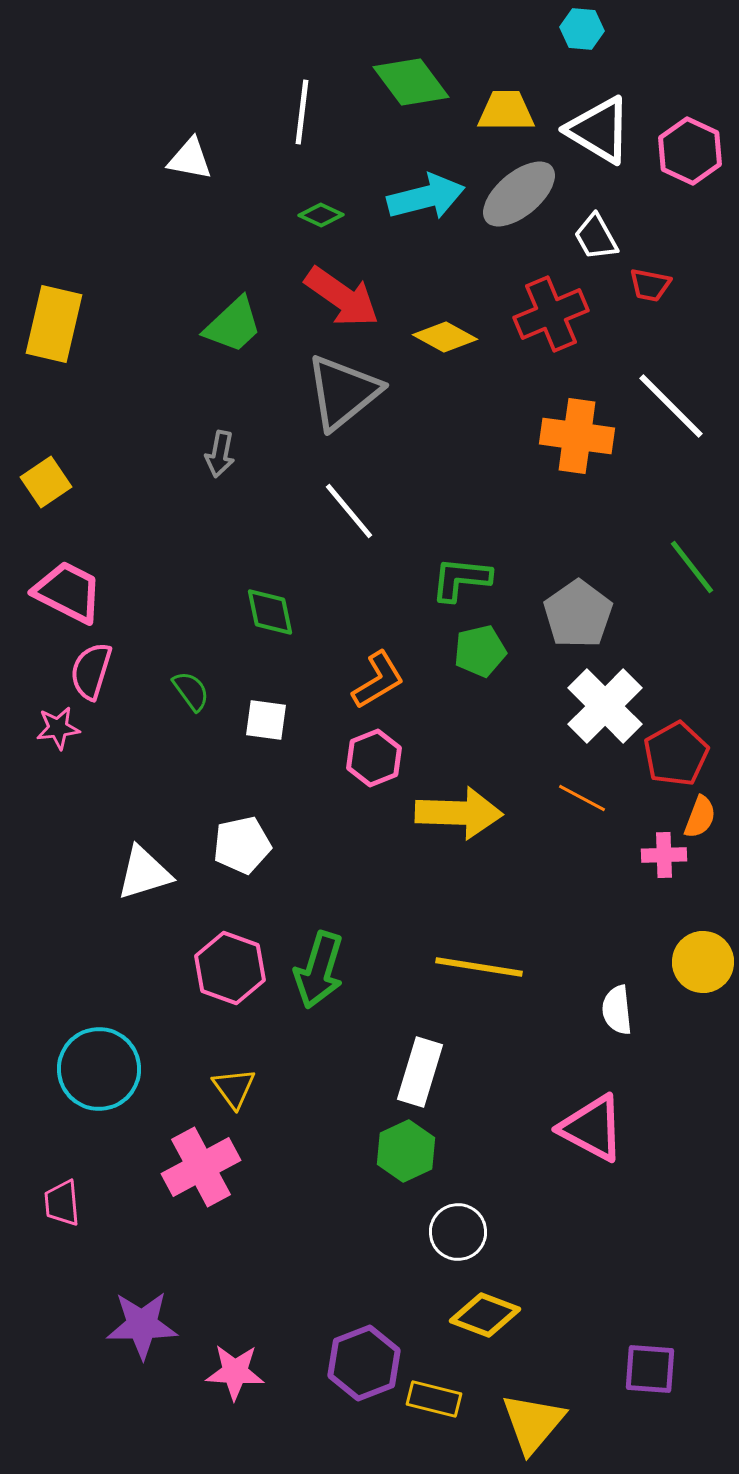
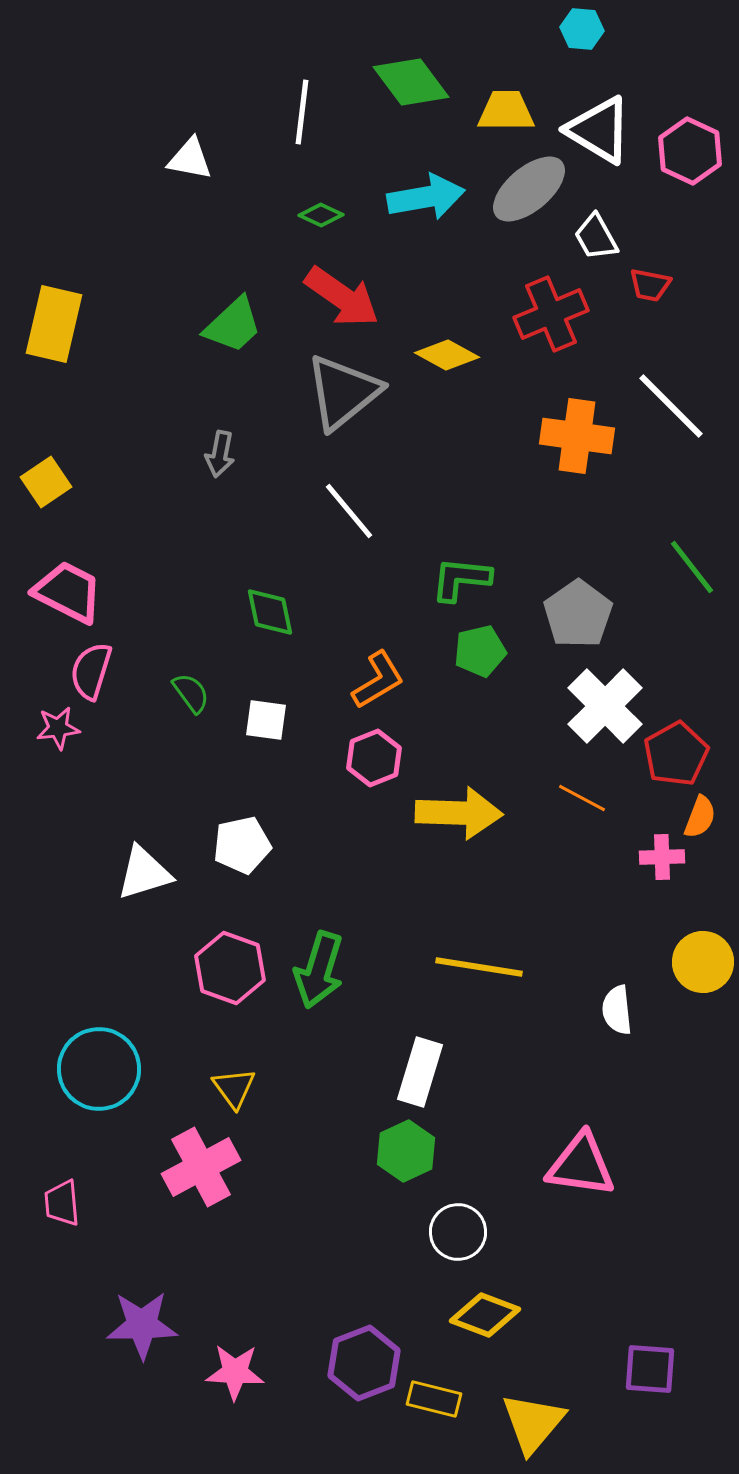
gray ellipse at (519, 194): moved 10 px right, 5 px up
cyan arrow at (426, 197): rotated 4 degrees clockwise
yellow diamond at (445, 337): moved 2 px right, 18 px down
green semicircle at (191, 691): moved 2 px down
pink cross at (664, 855): moved 2 px left, 2 px down
pink triangle at (592, 1128): moved 11 px left, 37 px down; rotated 20 degrees counterclockwise
